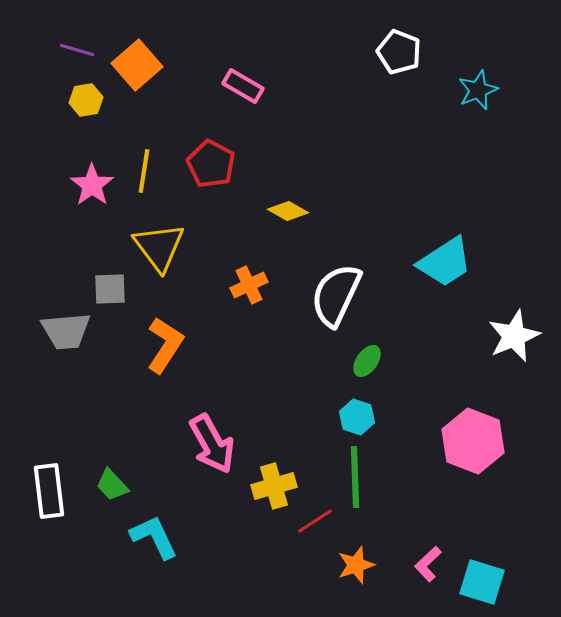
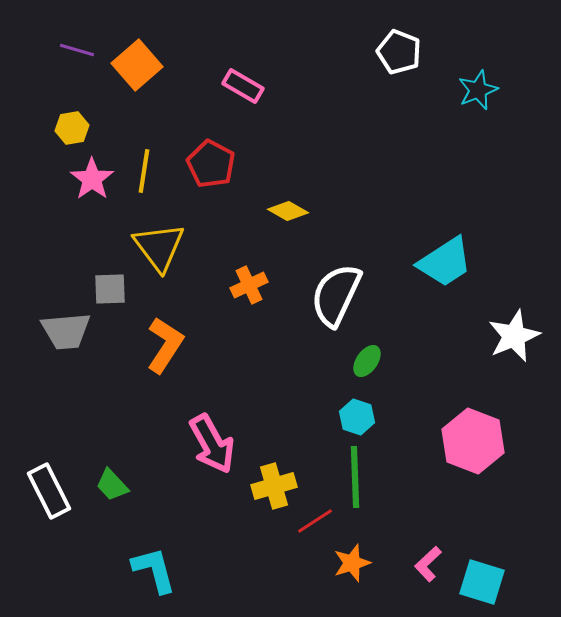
yellow hexagon: moved 14 px left, 28 px down
pink star: moved 6 px up
white rectangle: rotated 20 degrees counterclockwise
cyan L-shape: moved 33 px down; rotated 10 degrees clockwise
orange star: moved 4 px left, 2 px up
